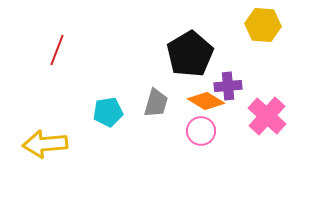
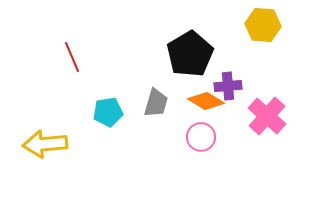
red line: moved 15 px right, 7 px down; rotated 44 degrees counterclockwise
pink circle: moved 6 px down
